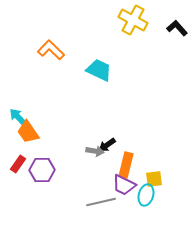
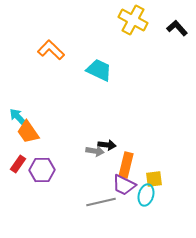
black arrow: rotated 138 degrees counterclockwise
